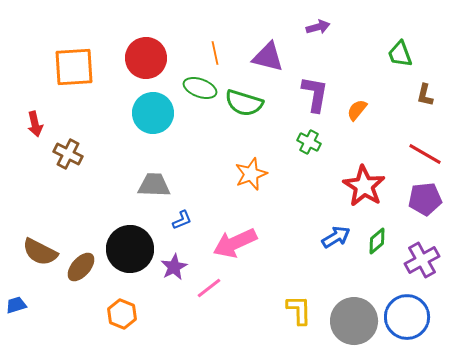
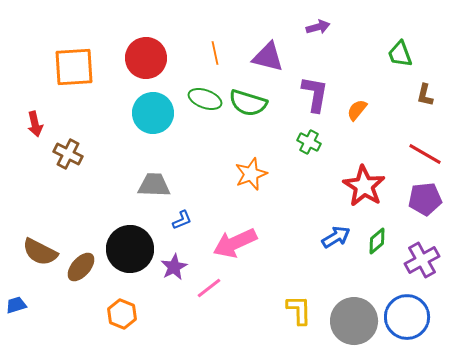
green ellipse: moved 5 px right, 11 px down
green semicircle: moved 4 px right
